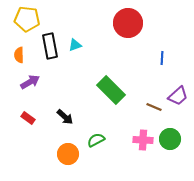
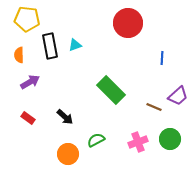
pink cross: moved 5 px left, 2 px down; rotated 24 degrees counterclockwise
